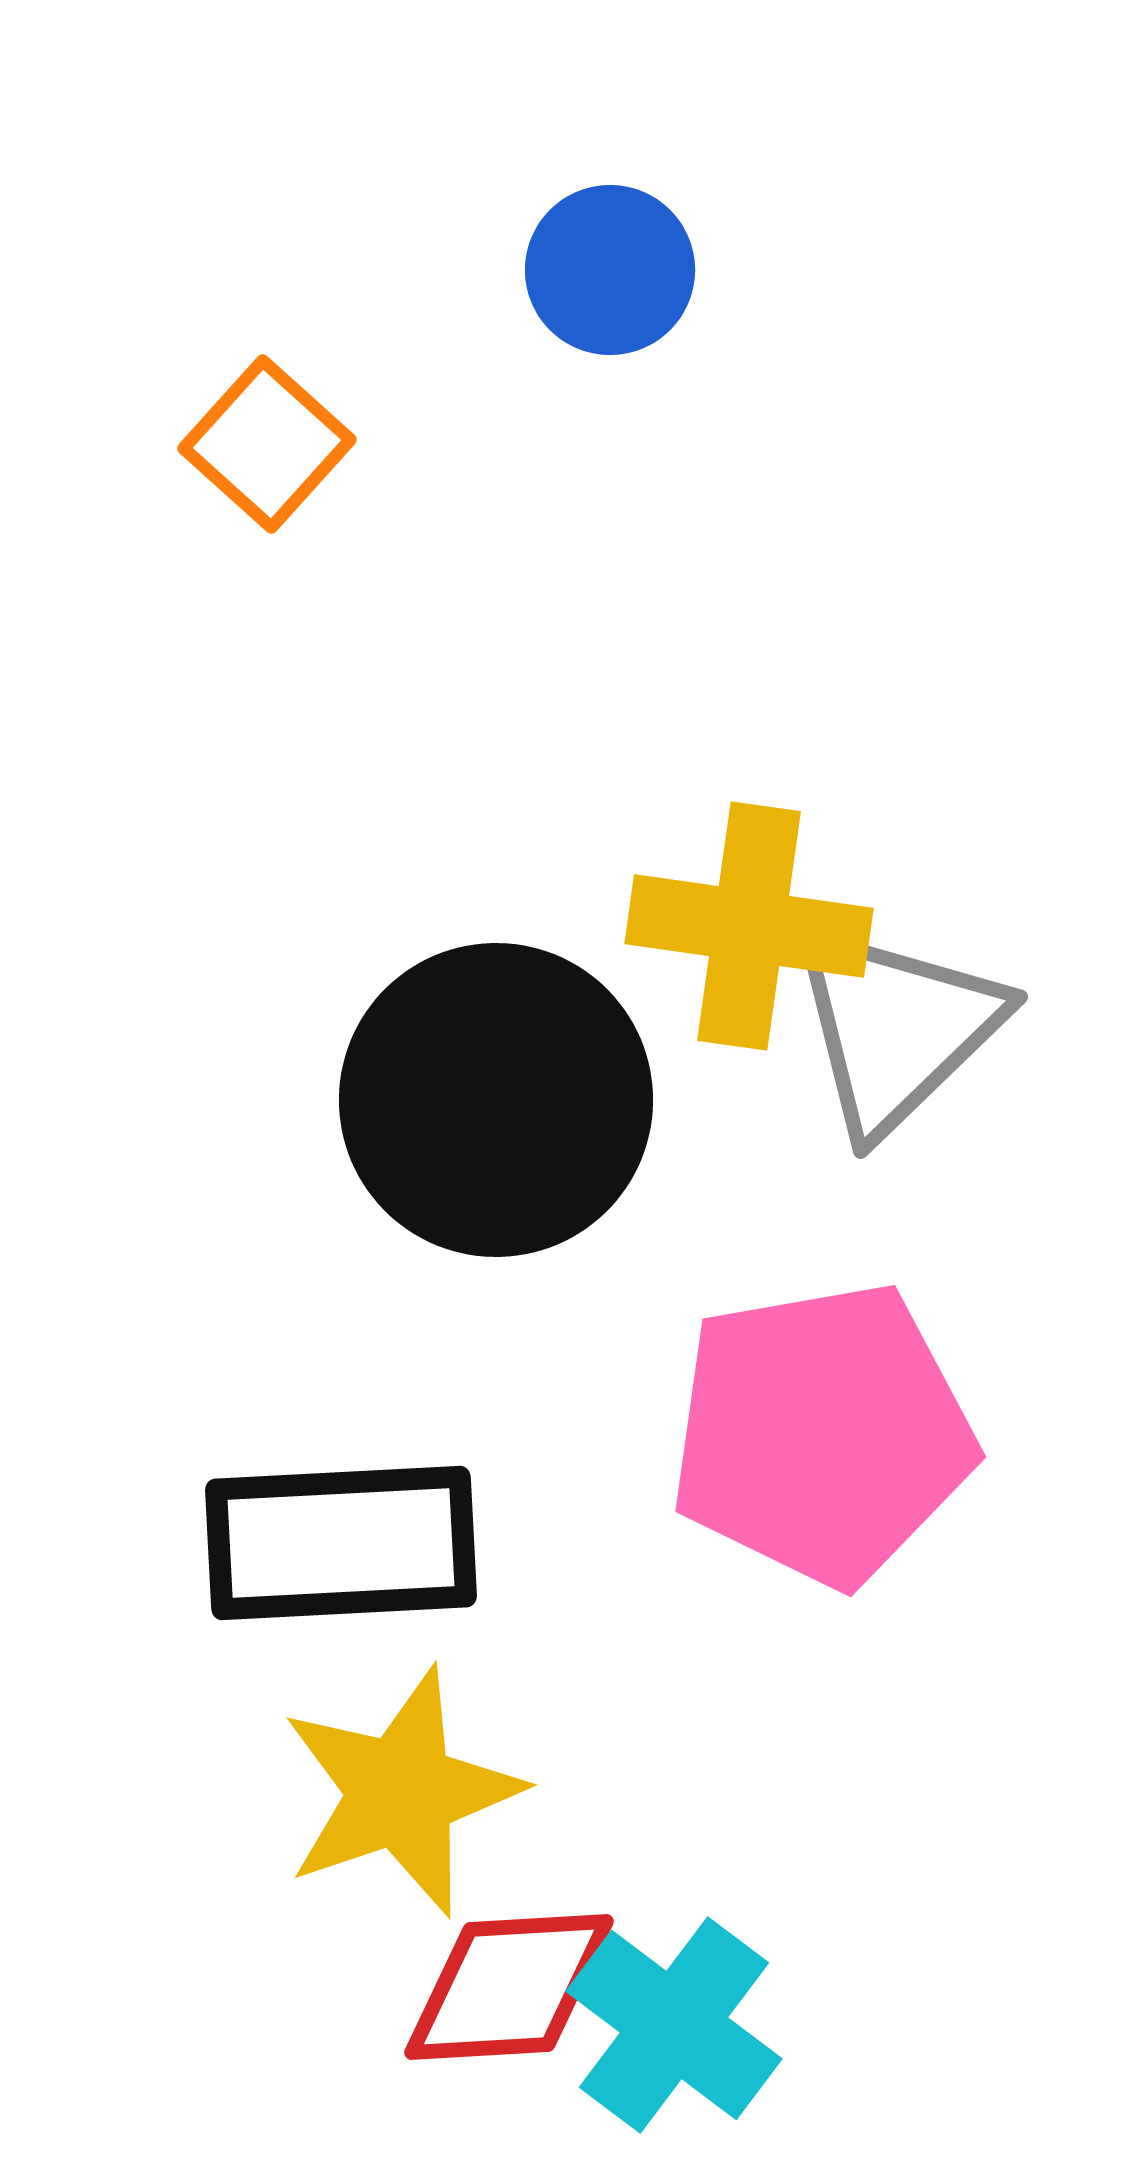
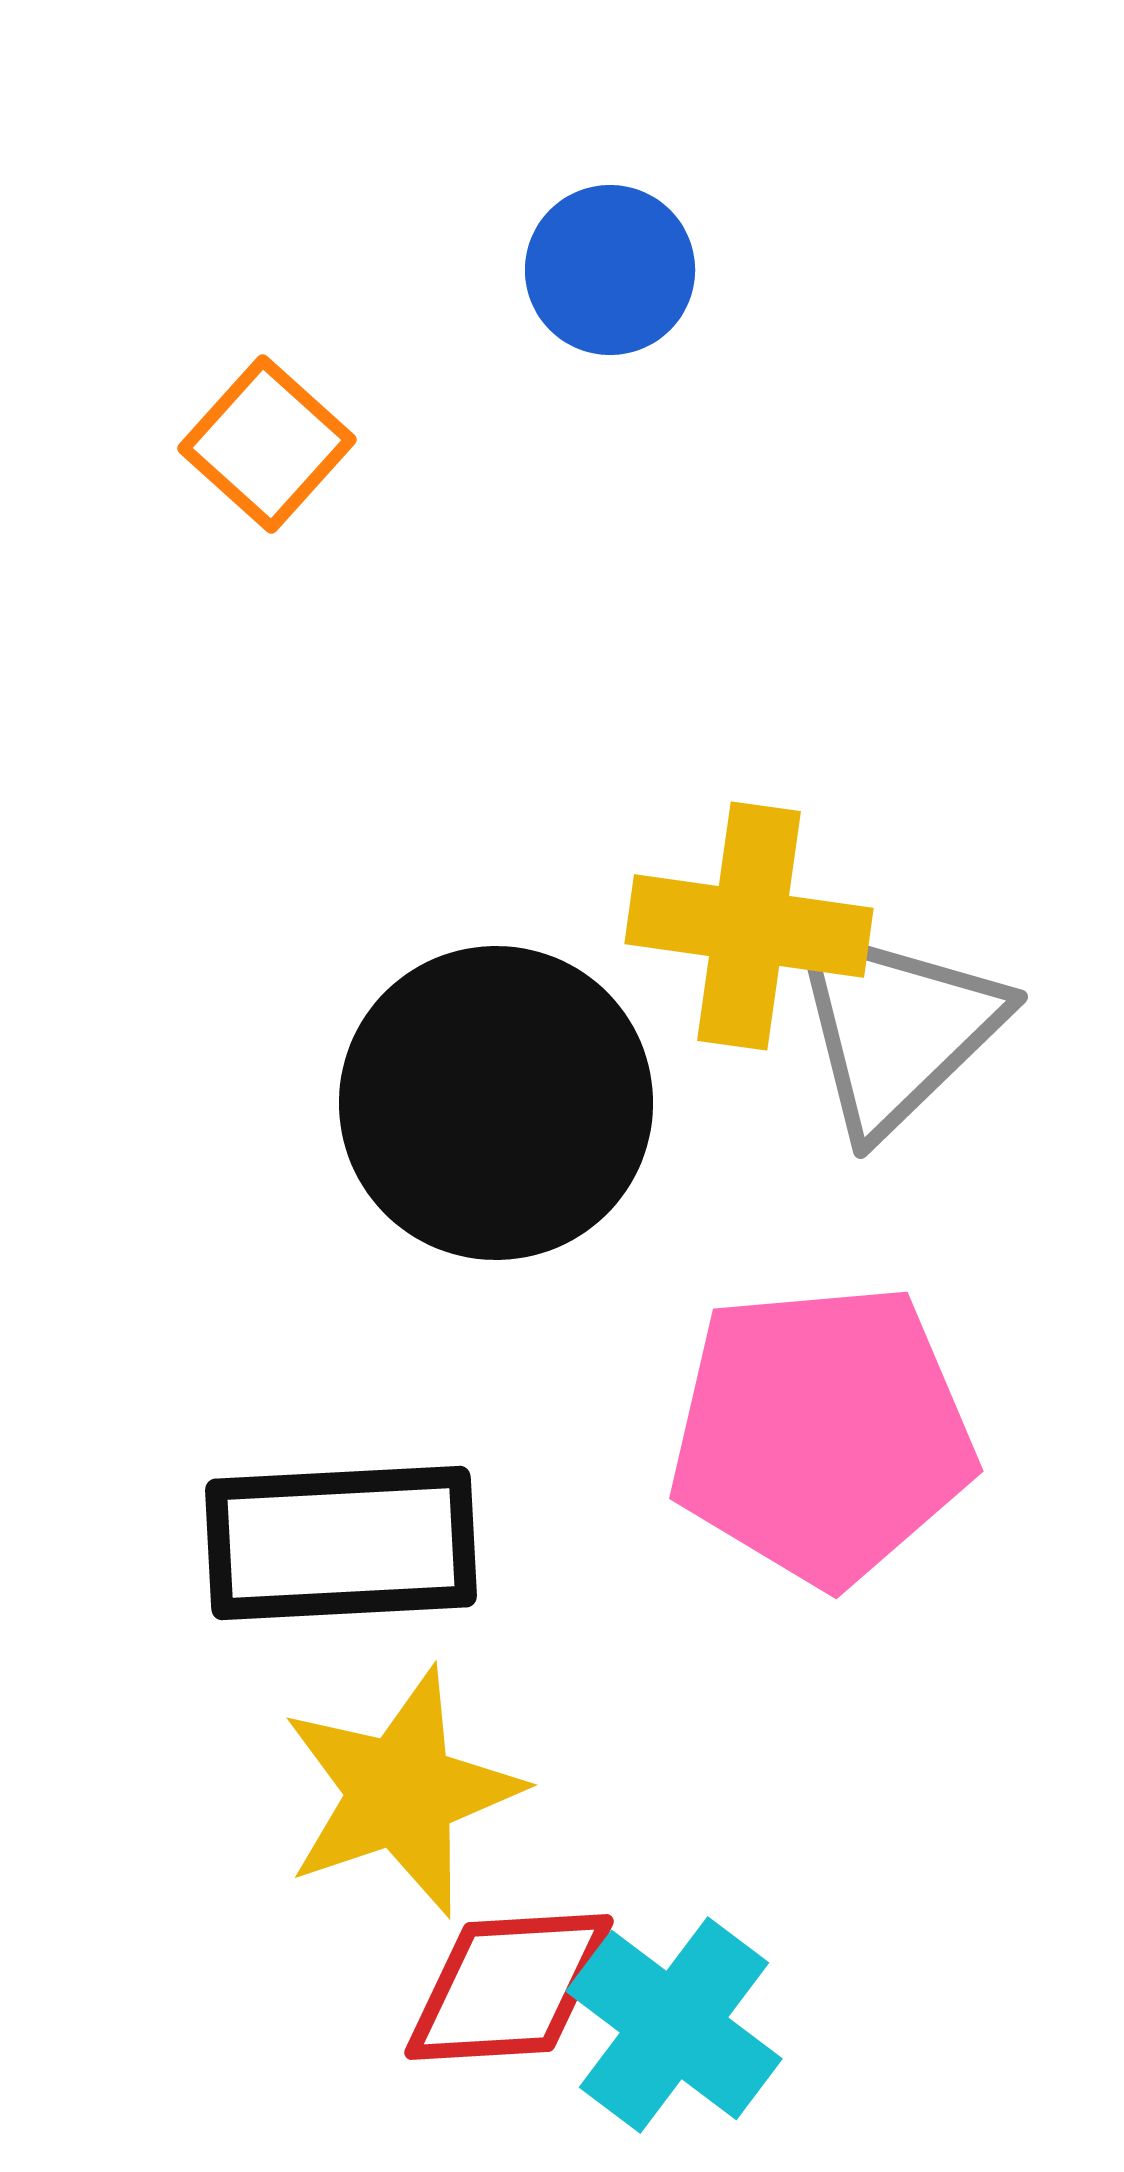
black circle: moved 3 px down
pink pentagon: rotated 5 degrees clockwise
